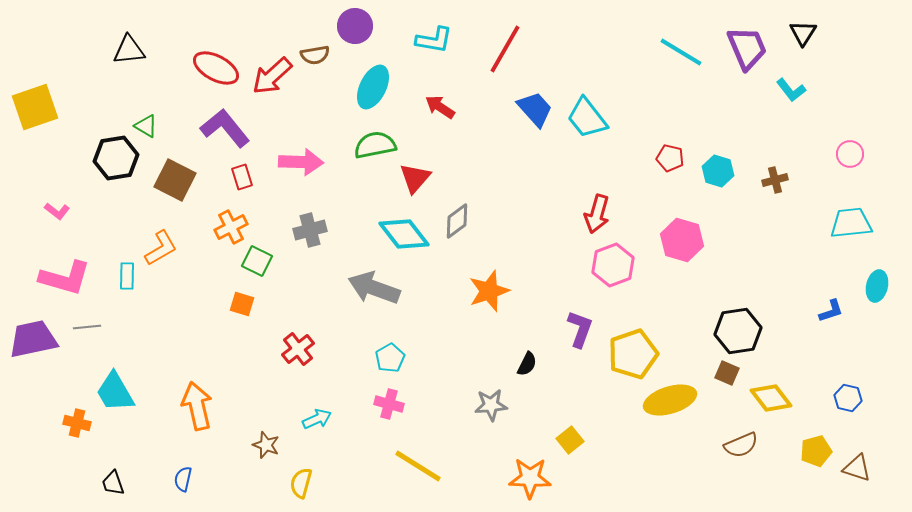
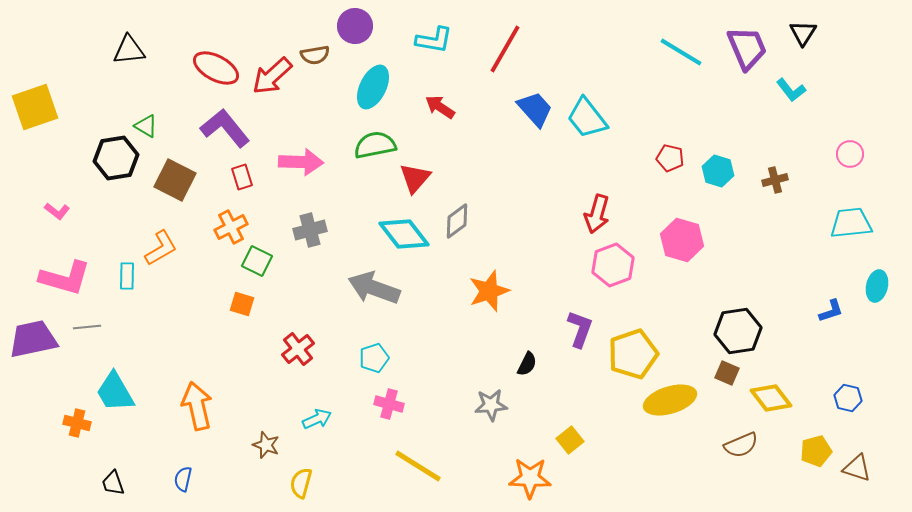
cyan pentagon at (390, 358): moved 16 px left; rotated 12 degrees clockwise
